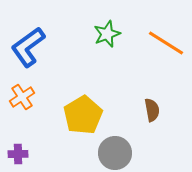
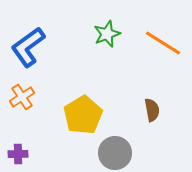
orange line: moved 3 px left
